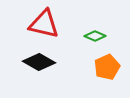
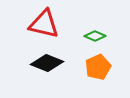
black diamond: moved 8 px right, 1 px down; rotated 8 degrees counterclockwise
orange pentagon: moved 9 px left
